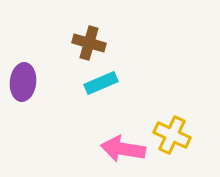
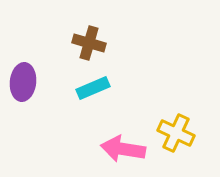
cyan rectangle: moved 8 px left, 5 px down
yellow cross: moved 4 px right, 2 px up
